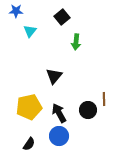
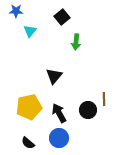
blue circle: moved 2 px down
black semicircle: moved 1 px left, 1 px up; rotated 96 degrees clockwise
